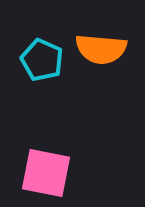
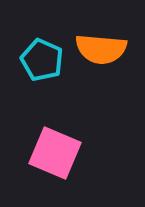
pink square: moved 9 px right, 20 px up; rotated 12 degrees clockwise
